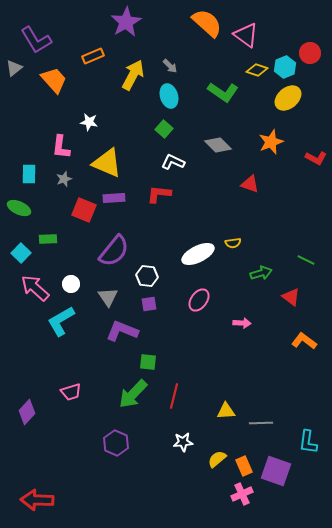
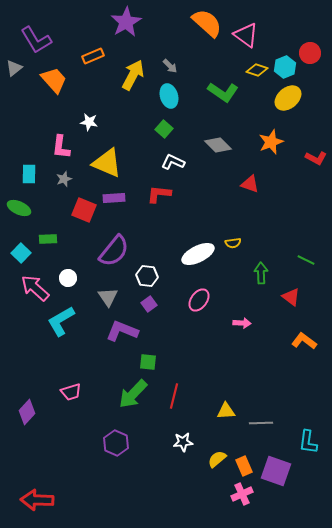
green arrow at (261, 273): rotated 75 degrees counterclockwise
white circle at (71, 284): moved 3 px left, 6 px up
purple square at (149, 304): rotated 28 degrees counterclockwise
